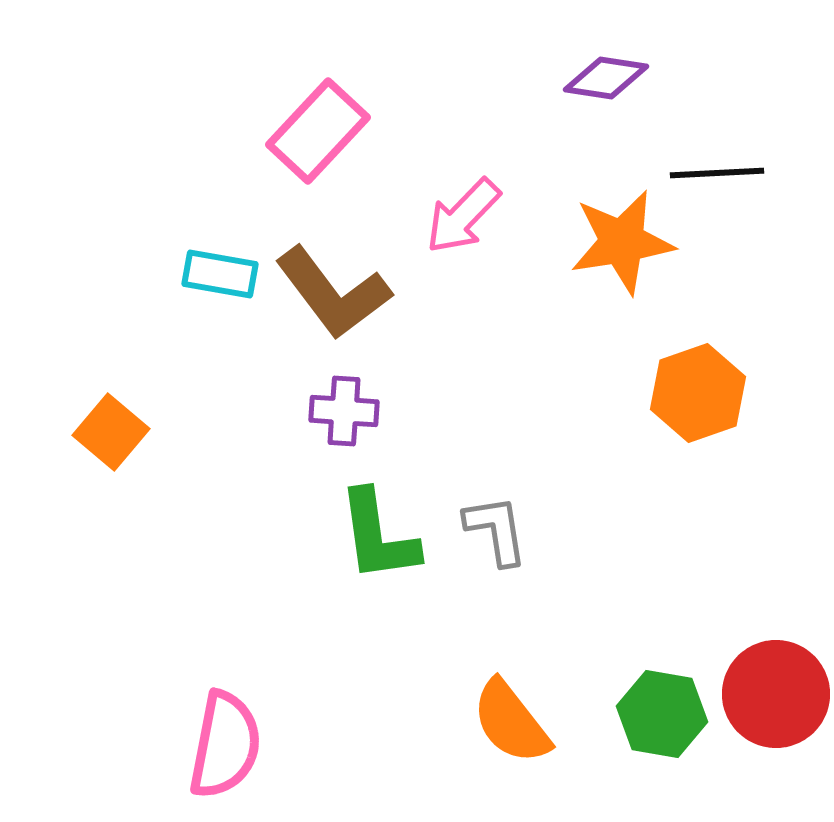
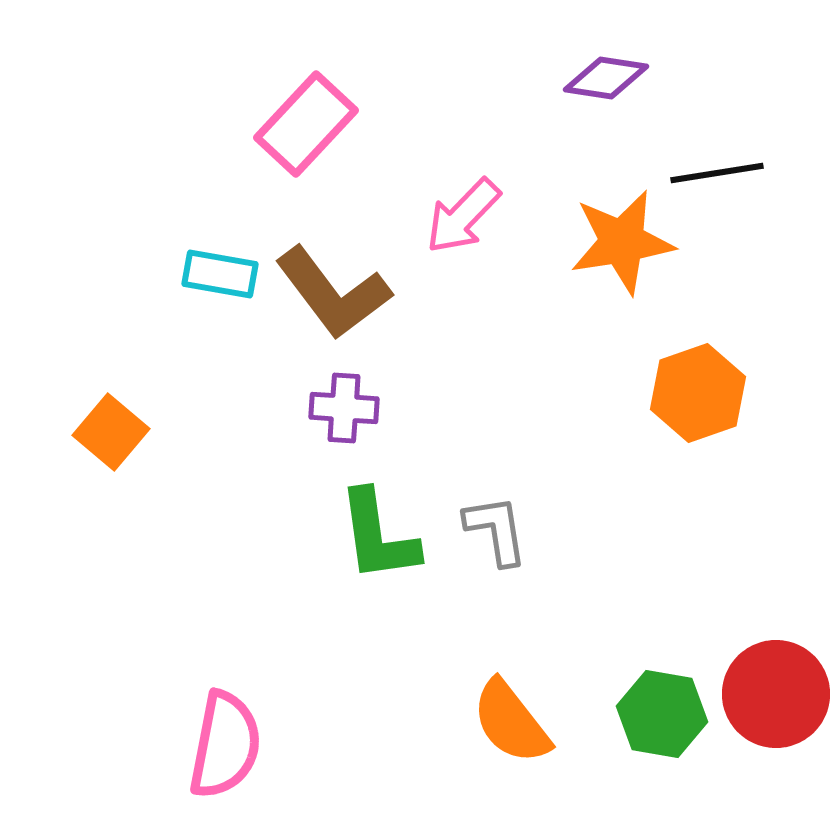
pink rectangle: moved 12 px left, 7 px up
black line: rotated 6 degrees counterclockwise
purple cross: moved 3 px up
